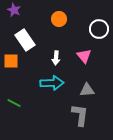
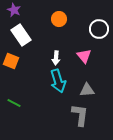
white rectangle: moved 4 px left, 5 px up
orange square: rotated 21 degrees clockwise
cyan arrow: moved 6 px right, 2 px up; rotated 75 degrees clockwise
